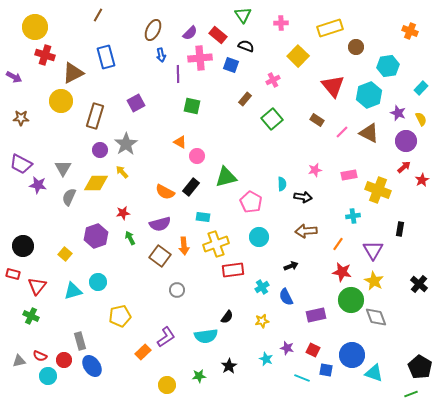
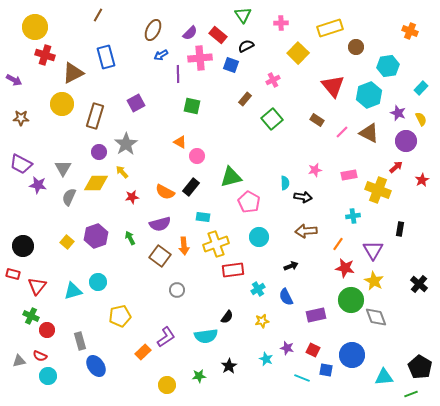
black semicircle at (246, 46): rotated 49 degrees counterclockwise
blue arrow at (161, 55): rotated 72 degrees clockwise
yellow square at (298, 56): moved 3 px up
purple arrow at (14, 77): moved 3 px down
yellow circle at (61, 101): moved 1 px right, 3 px down
purple circle at (100, 150): moved 1 px left, 2 px down
red arrow at (404, 167): moved 8 px left
green triangle at (226, 177): moved 5 px right
cyan semicircle at (282, 184): moved 3 px right, 1 px up
pink pentagon at (251, 202): moved 2 px left
red star at (123, 213): moved 9 px right, 16 px up
yellow square at (65, 254): moved 2 px right, 12 px up
red star at (342, 272): moved 3 px right, 4 px up
cyan cross at (262, 287): moved 4 px left, 2 px down
red circle at (64, 360): moved 17 px left, 30 px up
blue ellipse at (92, 366): moved 4 px right
cyan triangle at (374, 373): moved 10 px right, 4 px down; rotated 24 degrees counterclockwise
